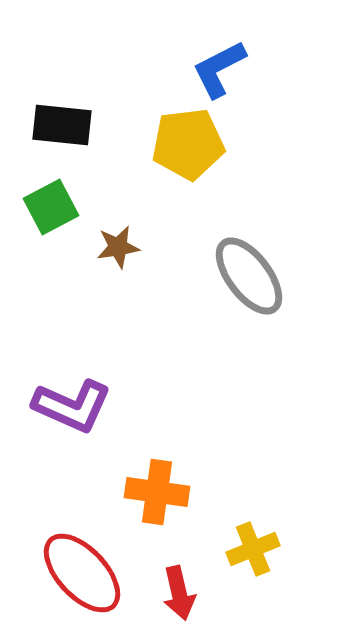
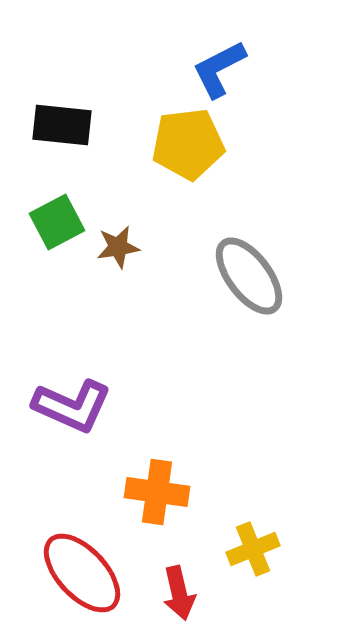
green square: moved 6 px right, 15 px down
